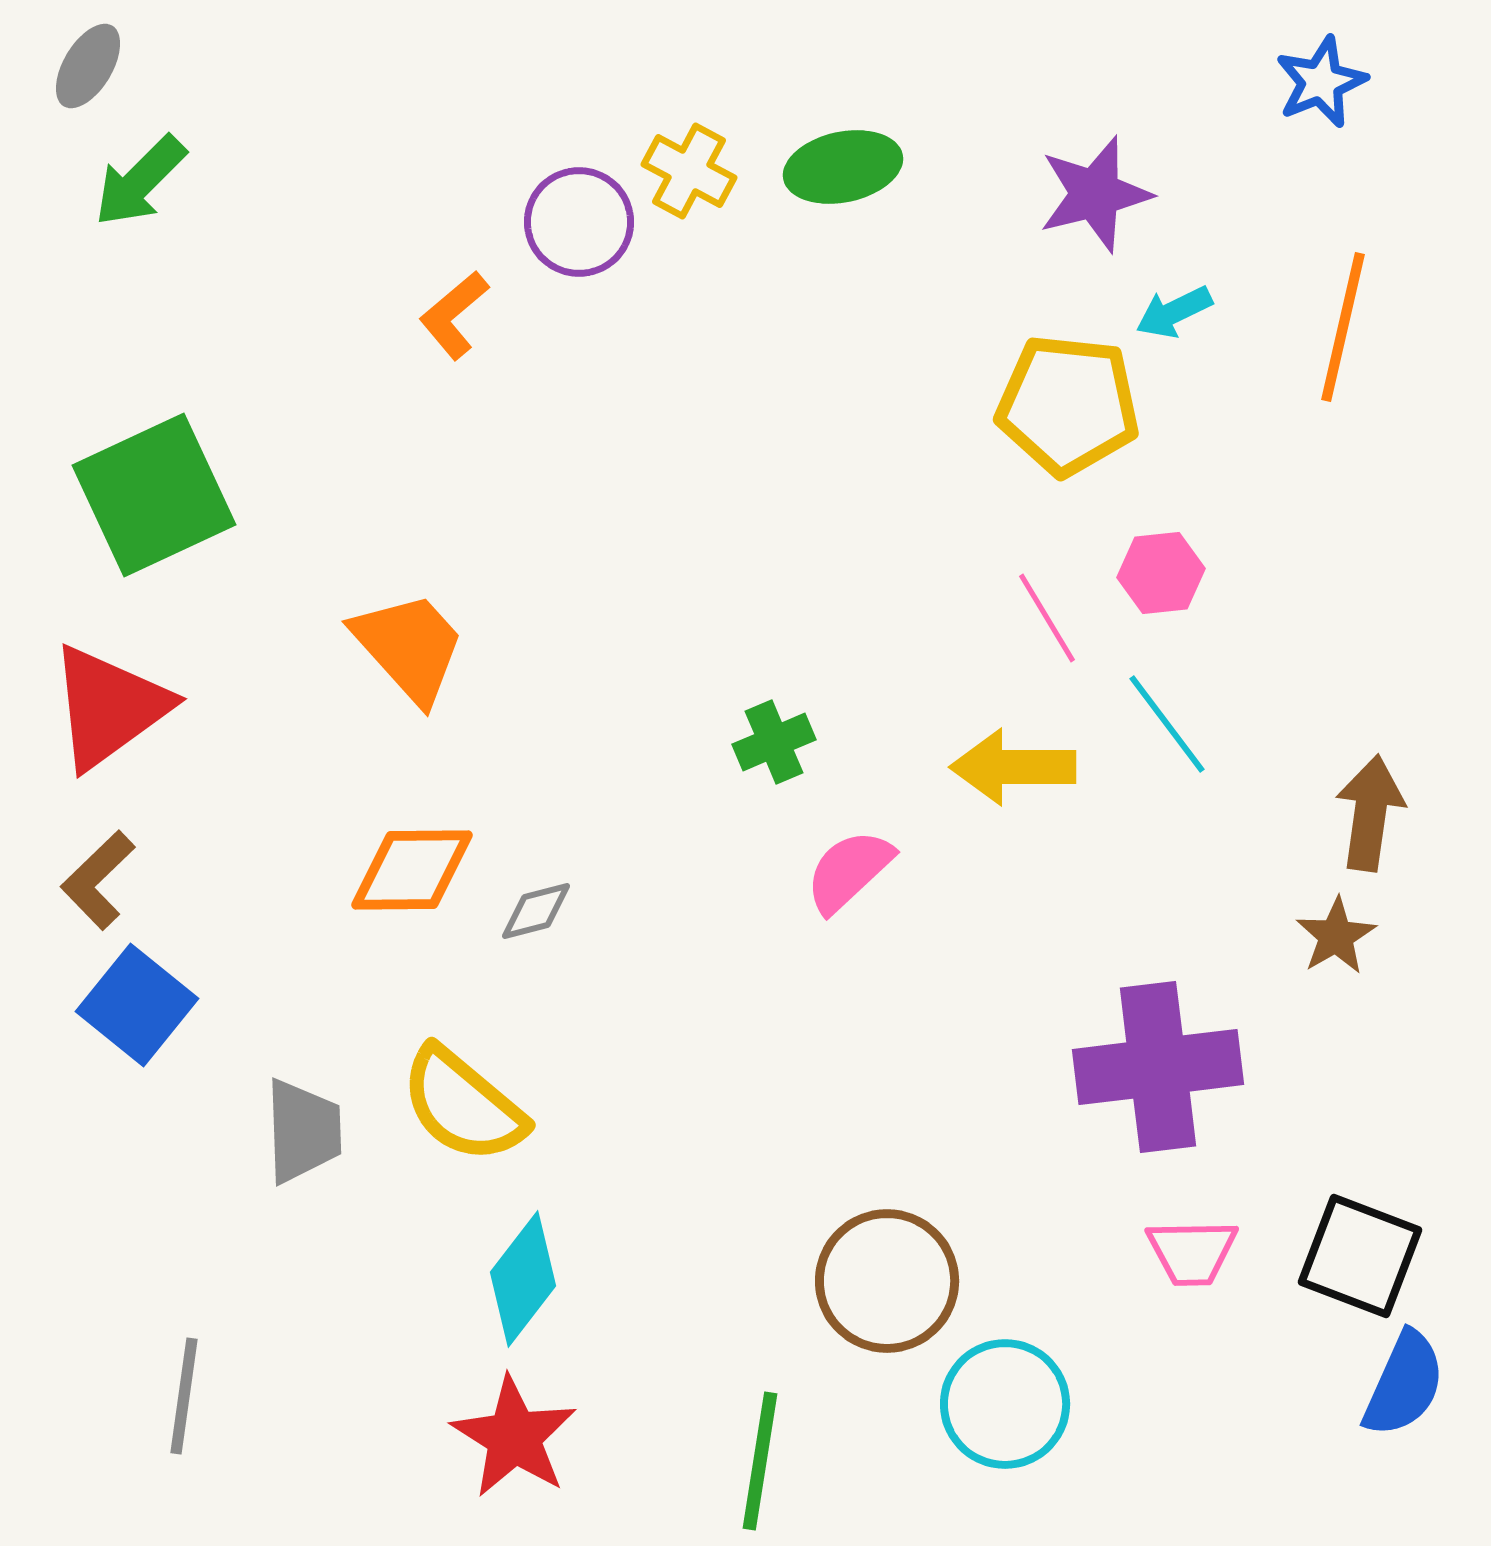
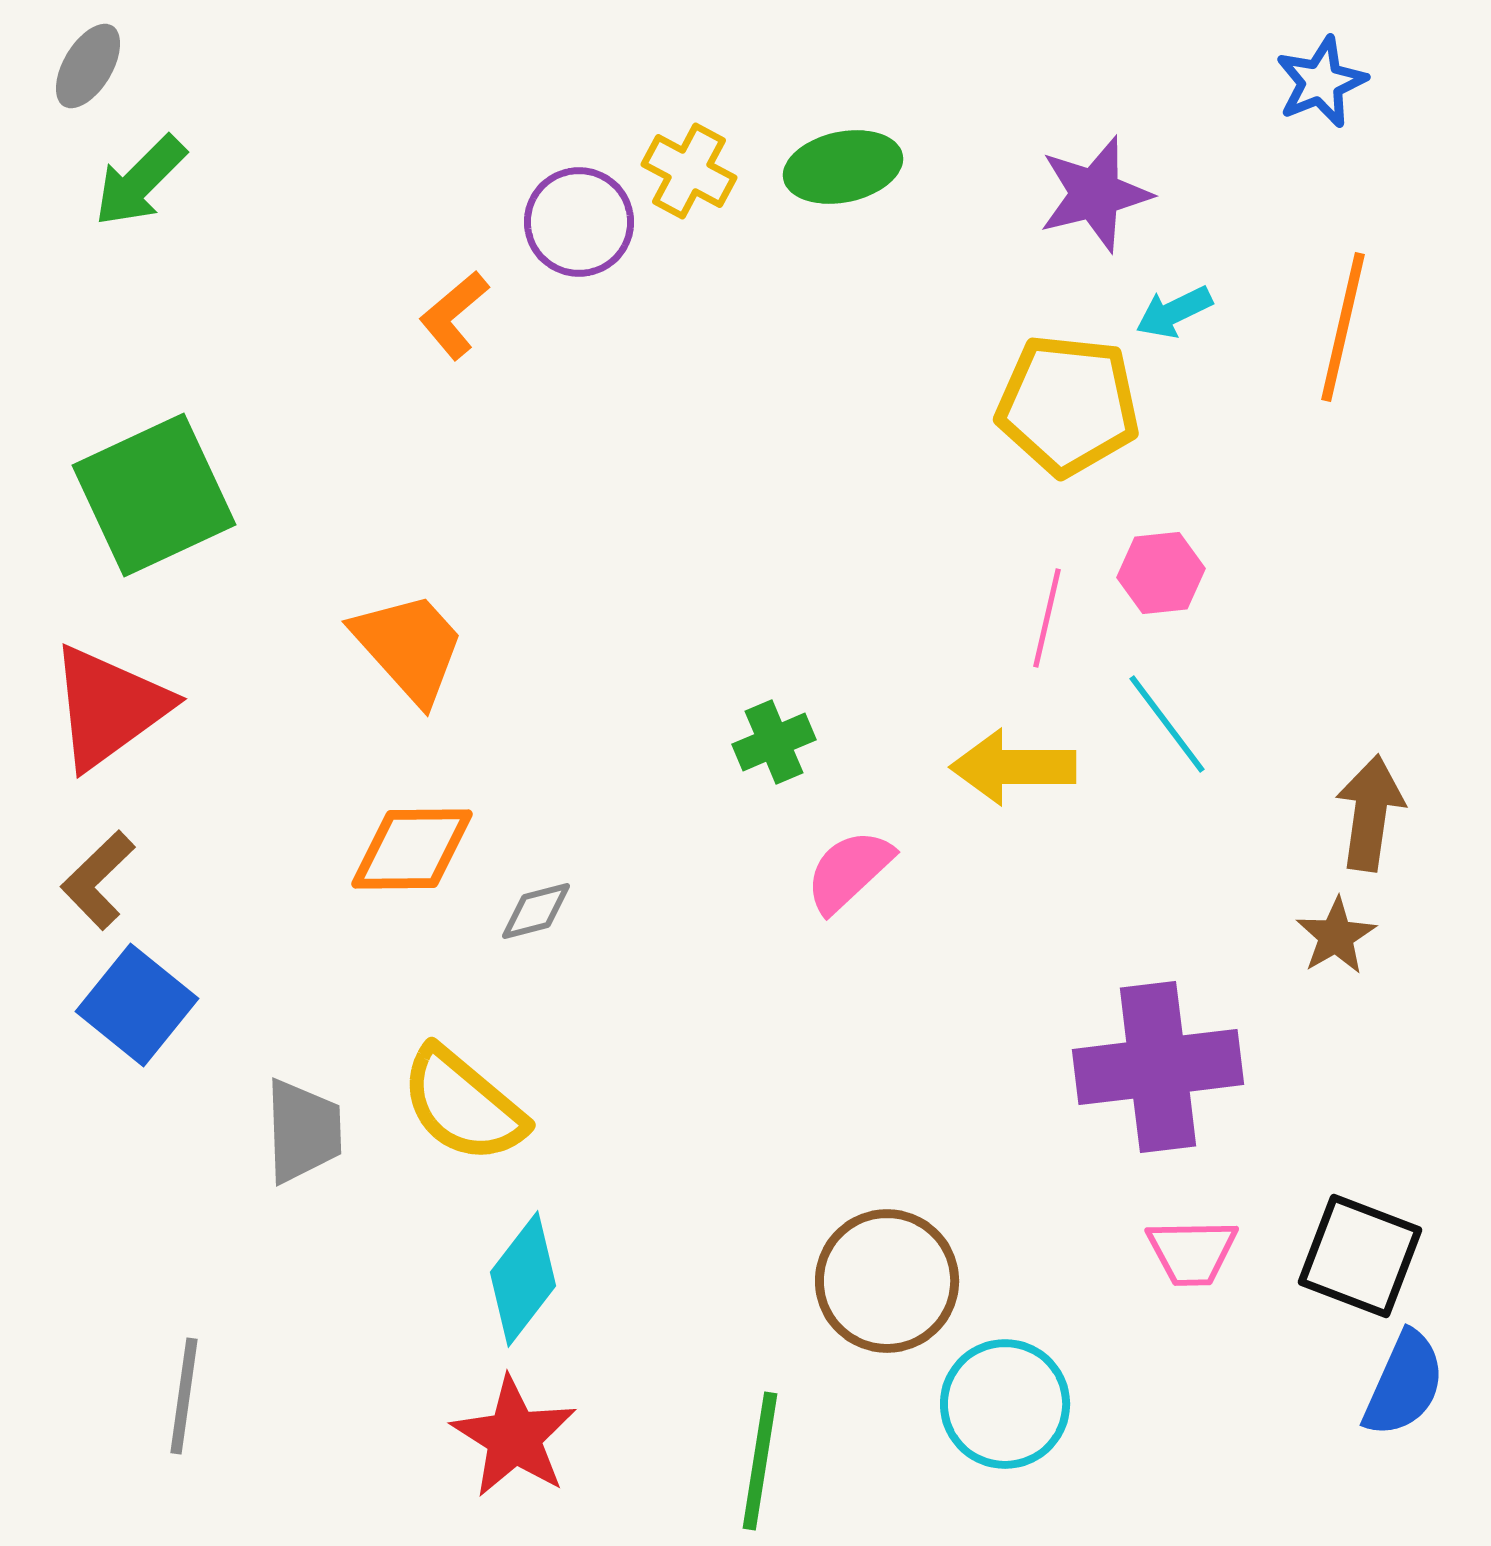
pink line: rotated 44 degrees clockwise
orange diamond: moved 21 px up
